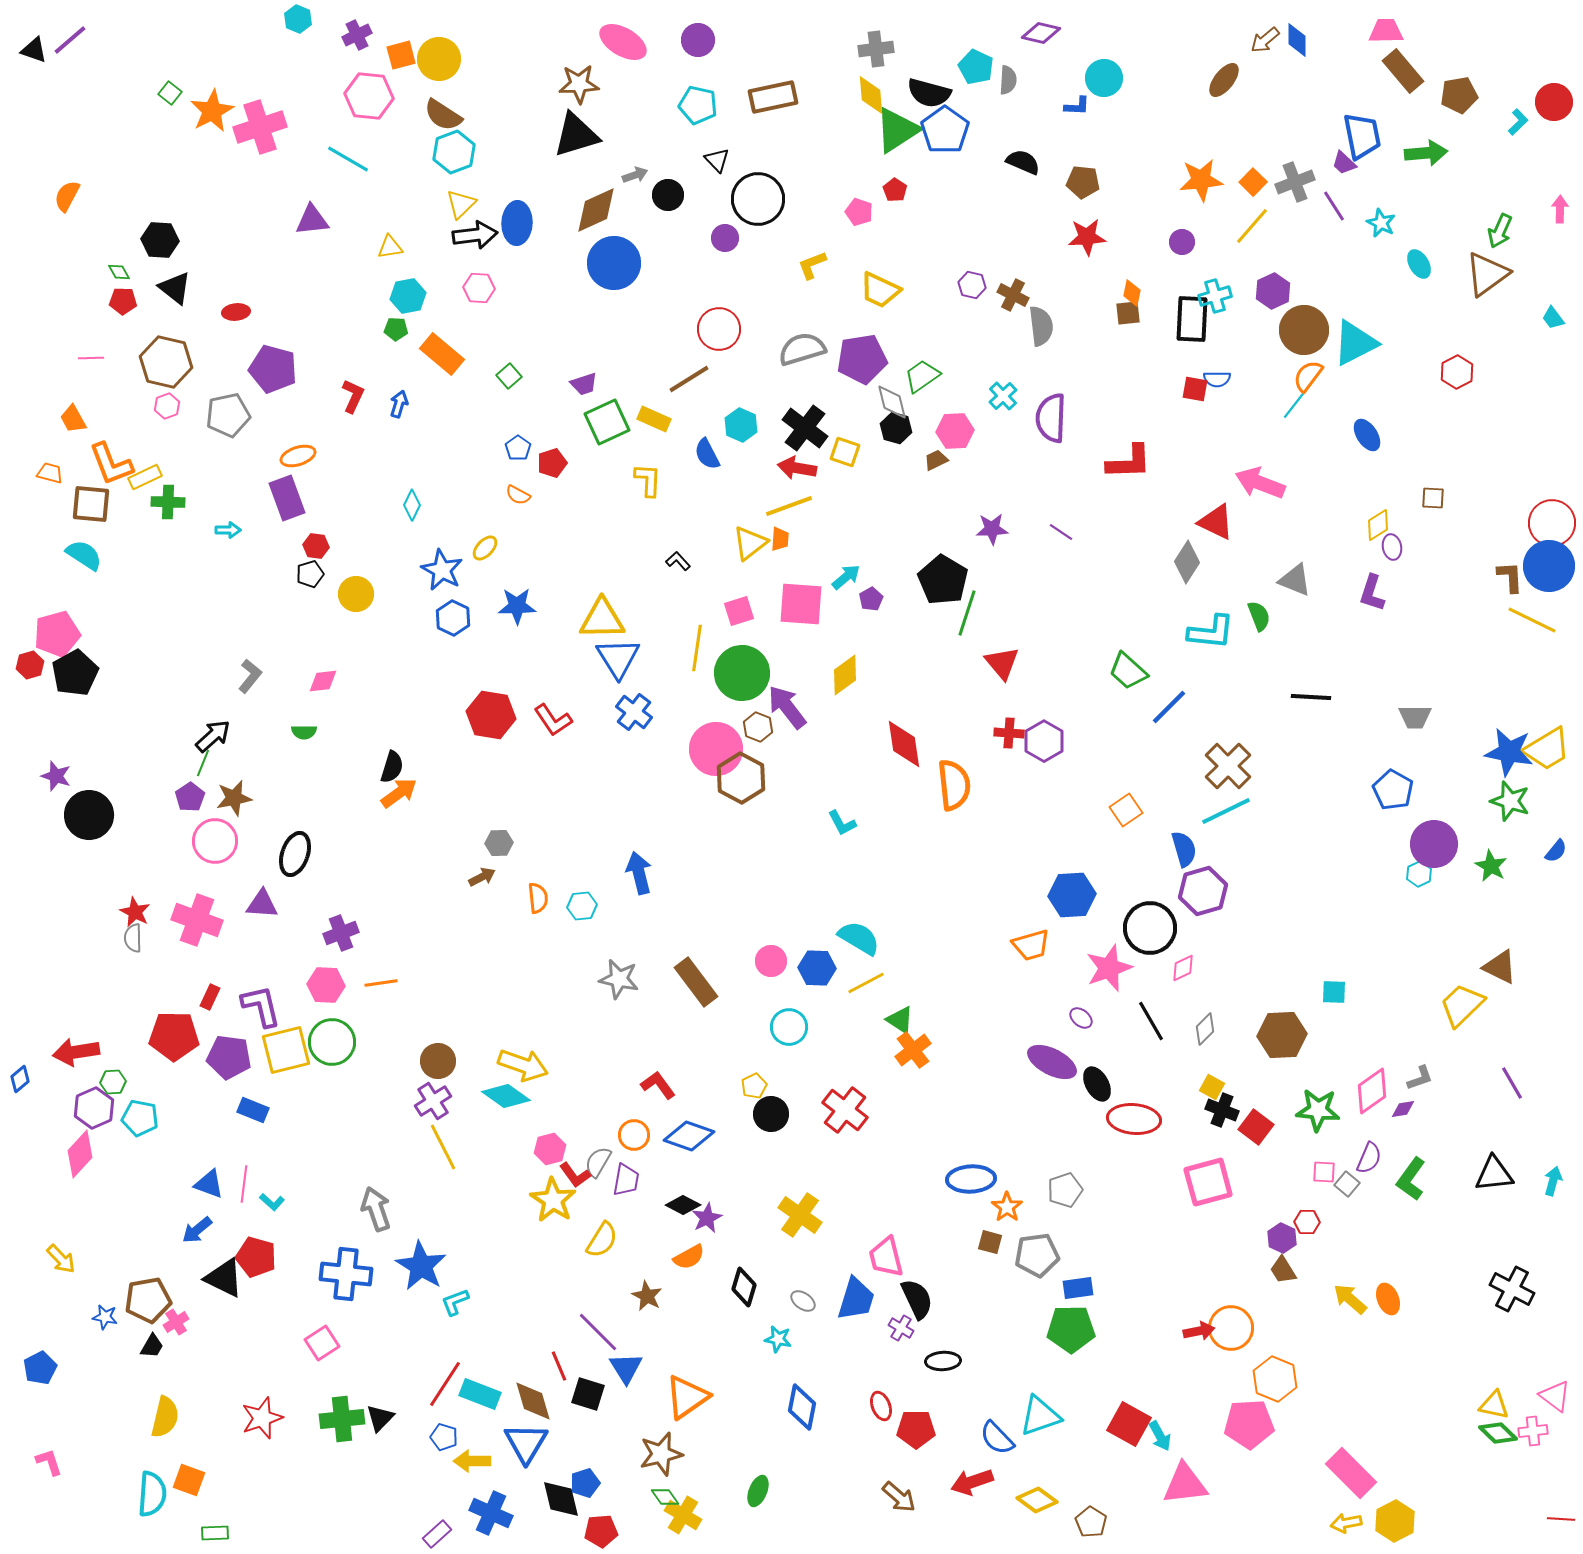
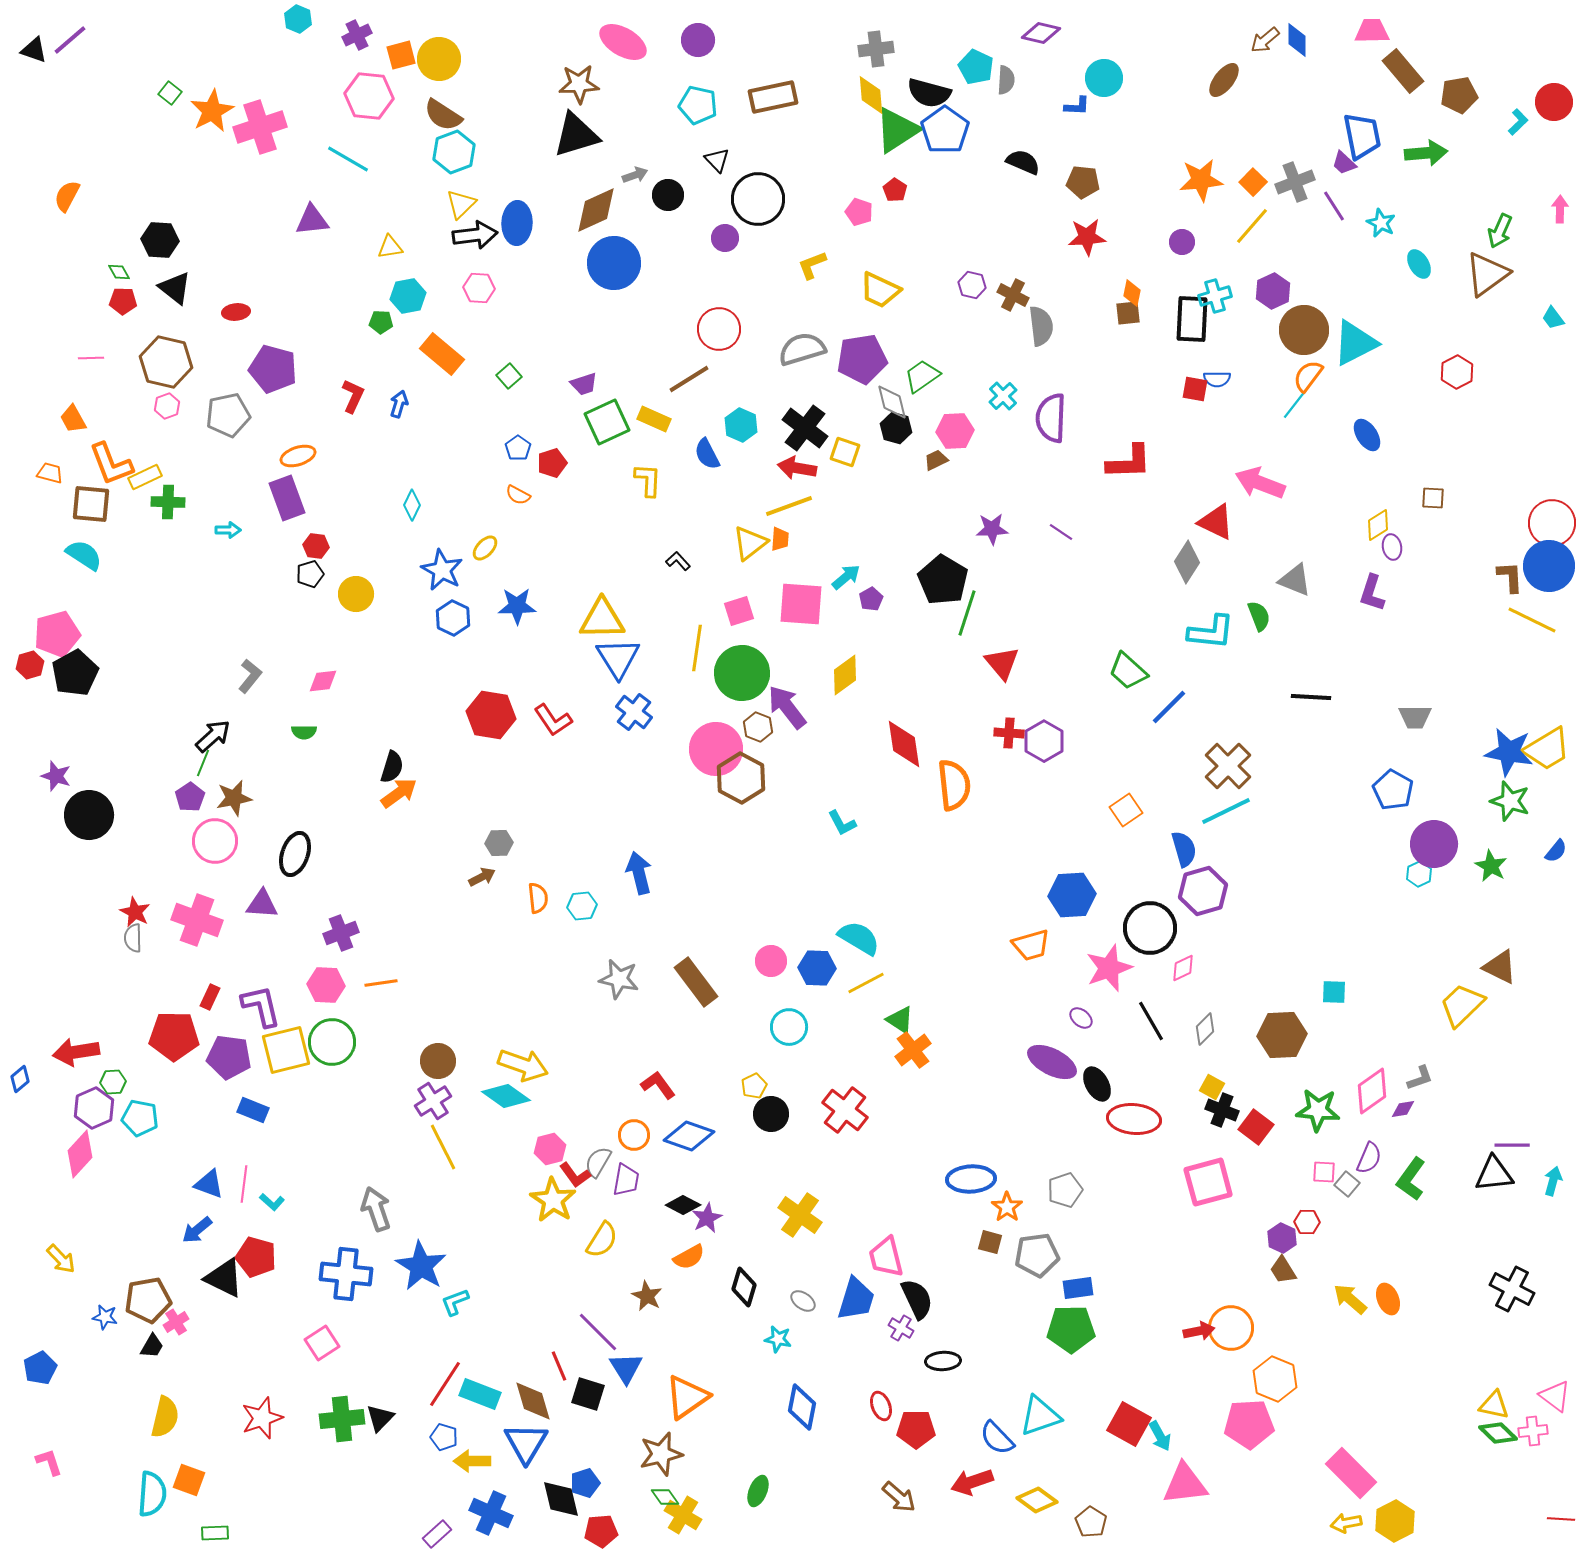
pink trapezoid at (1386, 31): moved 14 px left
gray semicircle at (1008, 80): moved 2 px left
green pentagon at (396, 329): moved 15 px left, 7 px up
purple line at (1512, 1083): moved 62 px down; rotated 60 degrees counterclockwise
